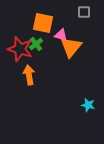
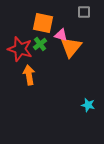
green cross: moved 4 px right
